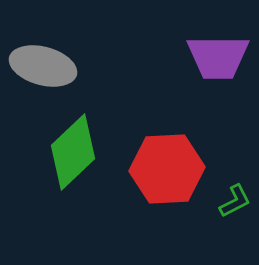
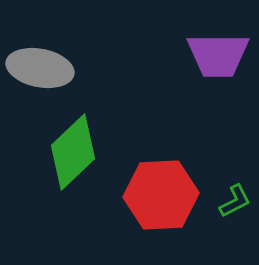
purple trapezoid: moved 2 px up
gray ellipse: moved 3 px left, 2 px down; rotated 4 degrees counterclockwise
red hexagon: moved 6 px left, 26 px down
